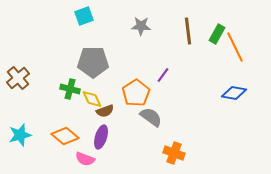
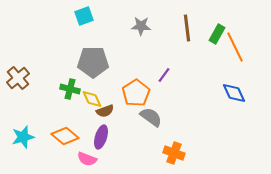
brown line: moved 1 px left, 3 px up
purple line: moved 1 px right
blue diamond: rotated 55 degrees clockwise
cyan star: moved 3 px right, 2 px down
pink semicircle: moved 2 px right
